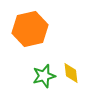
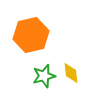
orange hexagon: moved 1 px right, 6 px down
